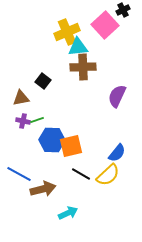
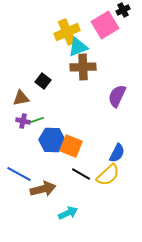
pink square: rotated 12 degrees clockwise
cyan triangle: rotated 15 degrees counterclockwise
orange square: rotated 35 degrees clockwise
blue semicircle: rotated 12 degrees counterclockwise
